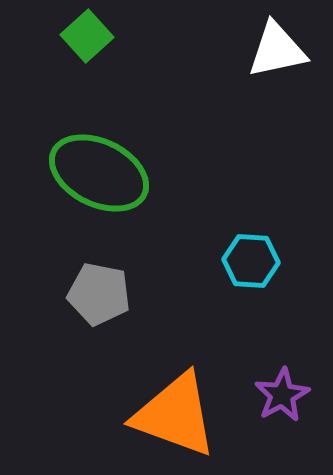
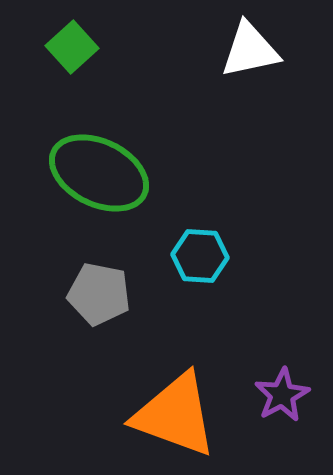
green square: moved 15 px left, 11 px down
white triangle: moved 27 px left
cyan hexagon: moved 51 px left, 5 px up
